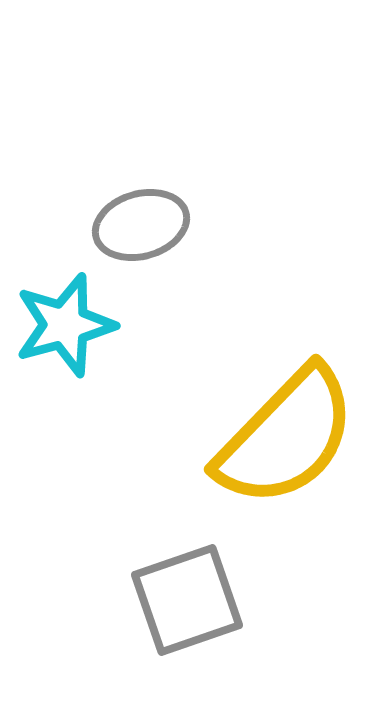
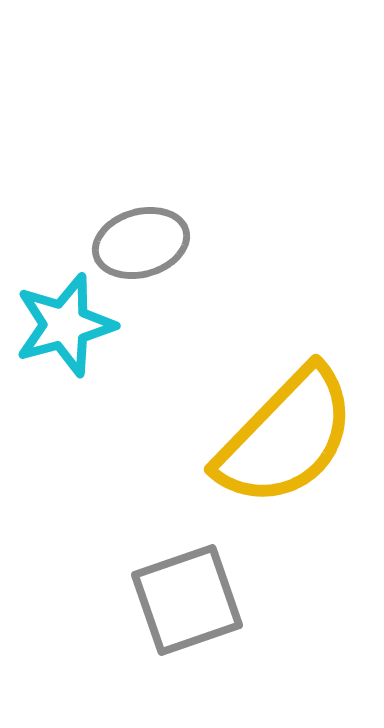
gray ellipse: moved 18 px down
